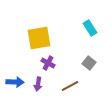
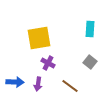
cyan rectangle: moved 1 px down; rotated 35 degrees clockwise
gray square: moved 1 px right, 1 px up
brown line: rotated 66 degrees clockwise
